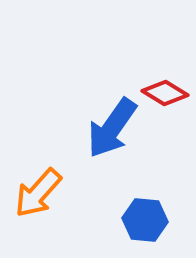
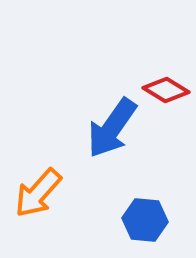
red diamond: moved 1 px right, 3 px up
